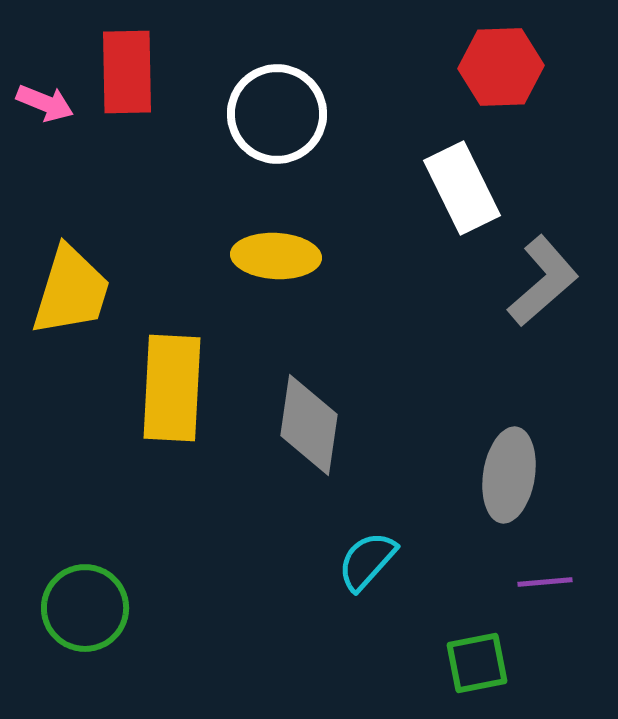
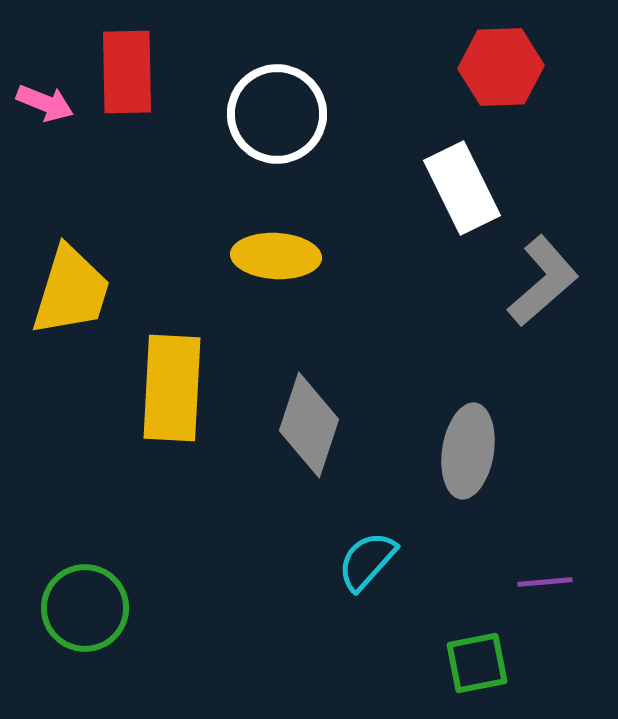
gray diamond: rotated 10 degrees clockwise
gray ellipse: moved 41 px left, 24 px up
